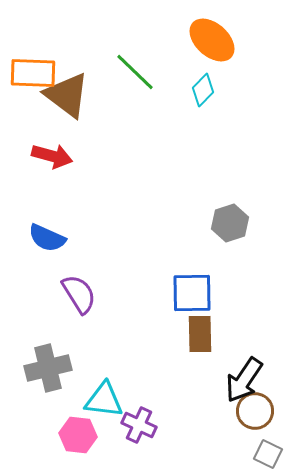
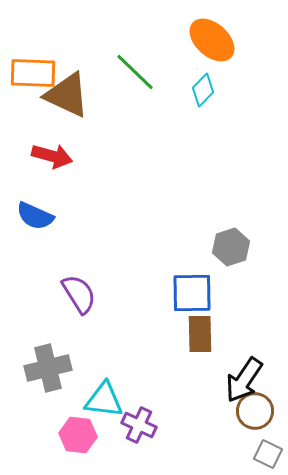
brown triangle: rotated 12 degrees counterclockwise
gray hexagon: moved 1 px right, 24 px down
blue semicircle: moved 12 px left, 22 px up
